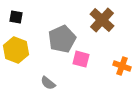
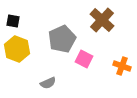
black square: moved 3 px left, 4 px down
yellow hexagon: moved 1 px right, 1 px up
pink square: moved 3 px right; rotated 12 degrees clockwise
gray semicircle: rotated 63 degrees counterclockwise
